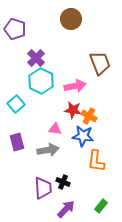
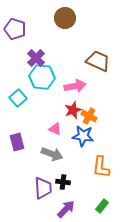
brown circle: moved 6 px left, 1 px up
brown trapezoid: moved 2 px left, 2 px up; rotated 45 degrees counterclockwise
cyan hexagon: moved 1 px right, 4 px up; rotated 20 degrees counterclockwise
cyan square: moved 2 px right, 6 px up
red star: rotated 30 degrees counterclockwise
pink triangle: rotated 16 degrees clockwise
gray arrow: moved 4 px right, 4 px down; rotated 30 degrees clockwise
orange L-shape: moved 5 px right, 6 px down
black cross: rotated 16 degrees counterclockwise
green rectangle: moved 1 px right
